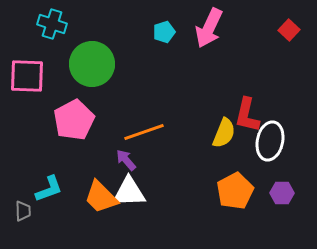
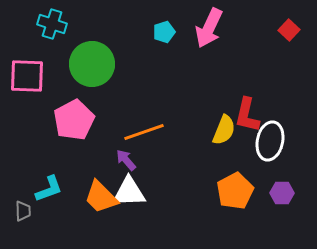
yellow semicircle: moved 3 px up
